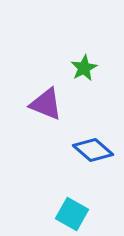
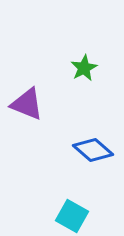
purple triangle: moved 19 px left
cyan square: moved 2 px down
